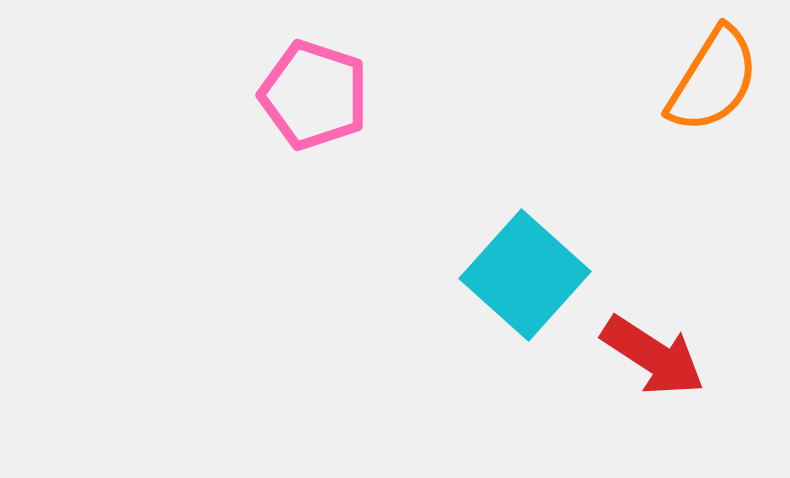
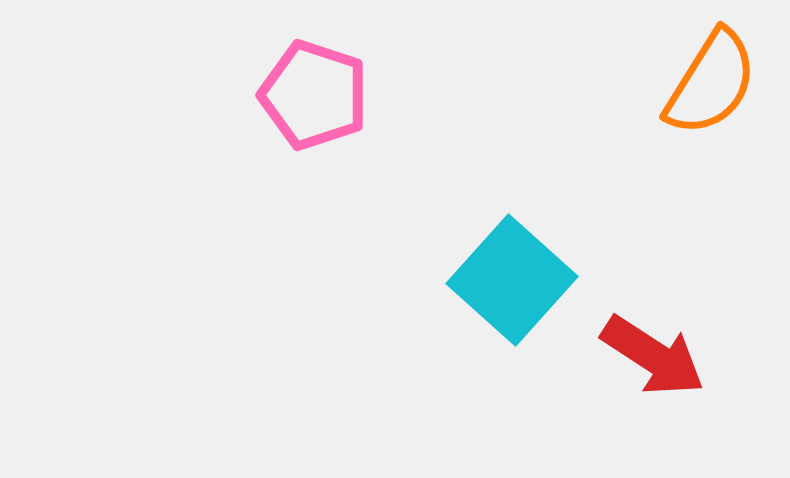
orange semicircle: moved 2 px left, 3 px down
cyan square: moved 13 px left, 5 px down
